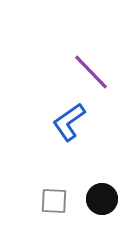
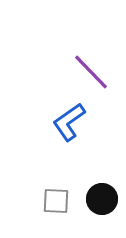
gray square: moved 2 px right
